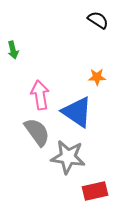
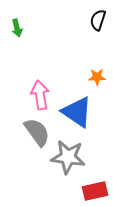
black semicircle: rotated 105 degrees counterclockwise
green arrow: moved 4 px right, 22 px up
